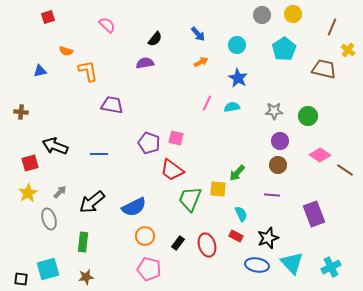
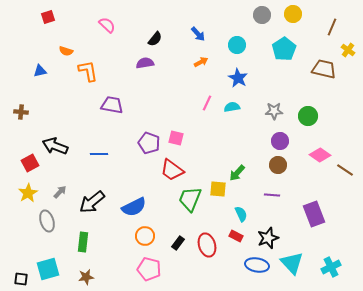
red square at (30, 163): rotated 12 degrees counterclockwise
gray ellipse at (49, 219): moved 2 px left, 2 px down
